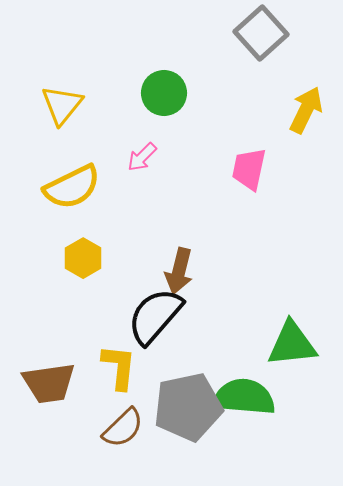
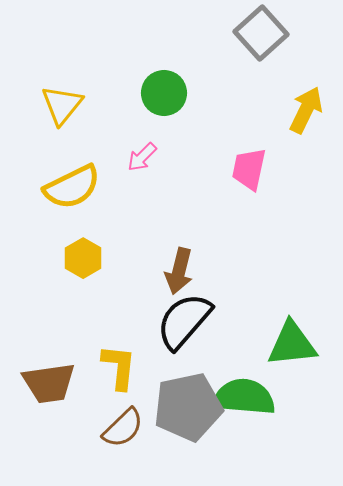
black semicircle: moved 29 px right, 5 px down
